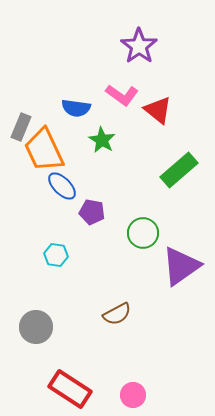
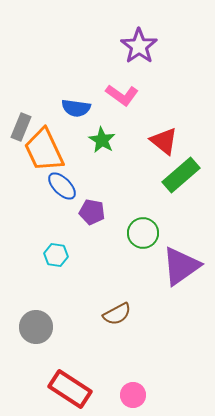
red triangle: moved 6 px right, 31 px down
green rectangle: moved 2 px right, 5 px down
